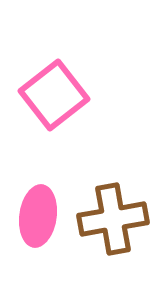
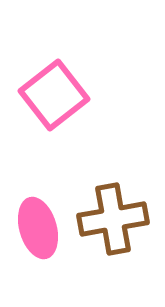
pink ellipse: moved 12 px down; rotated 24 degrees counterclockwise
